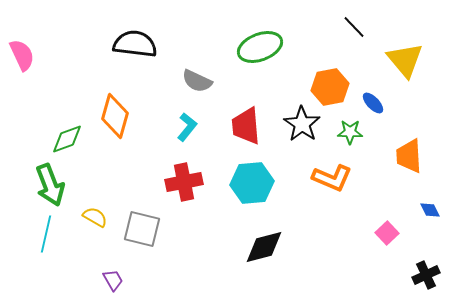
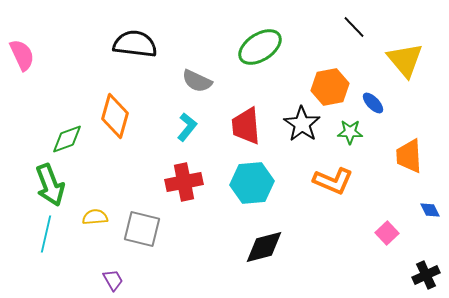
green ellipse: rotated 12 degrees counterclockwise
orange L-shape: moved 1 px right, 3 px down
yellow semicircle: rotated 35 degrees counterclockwise
